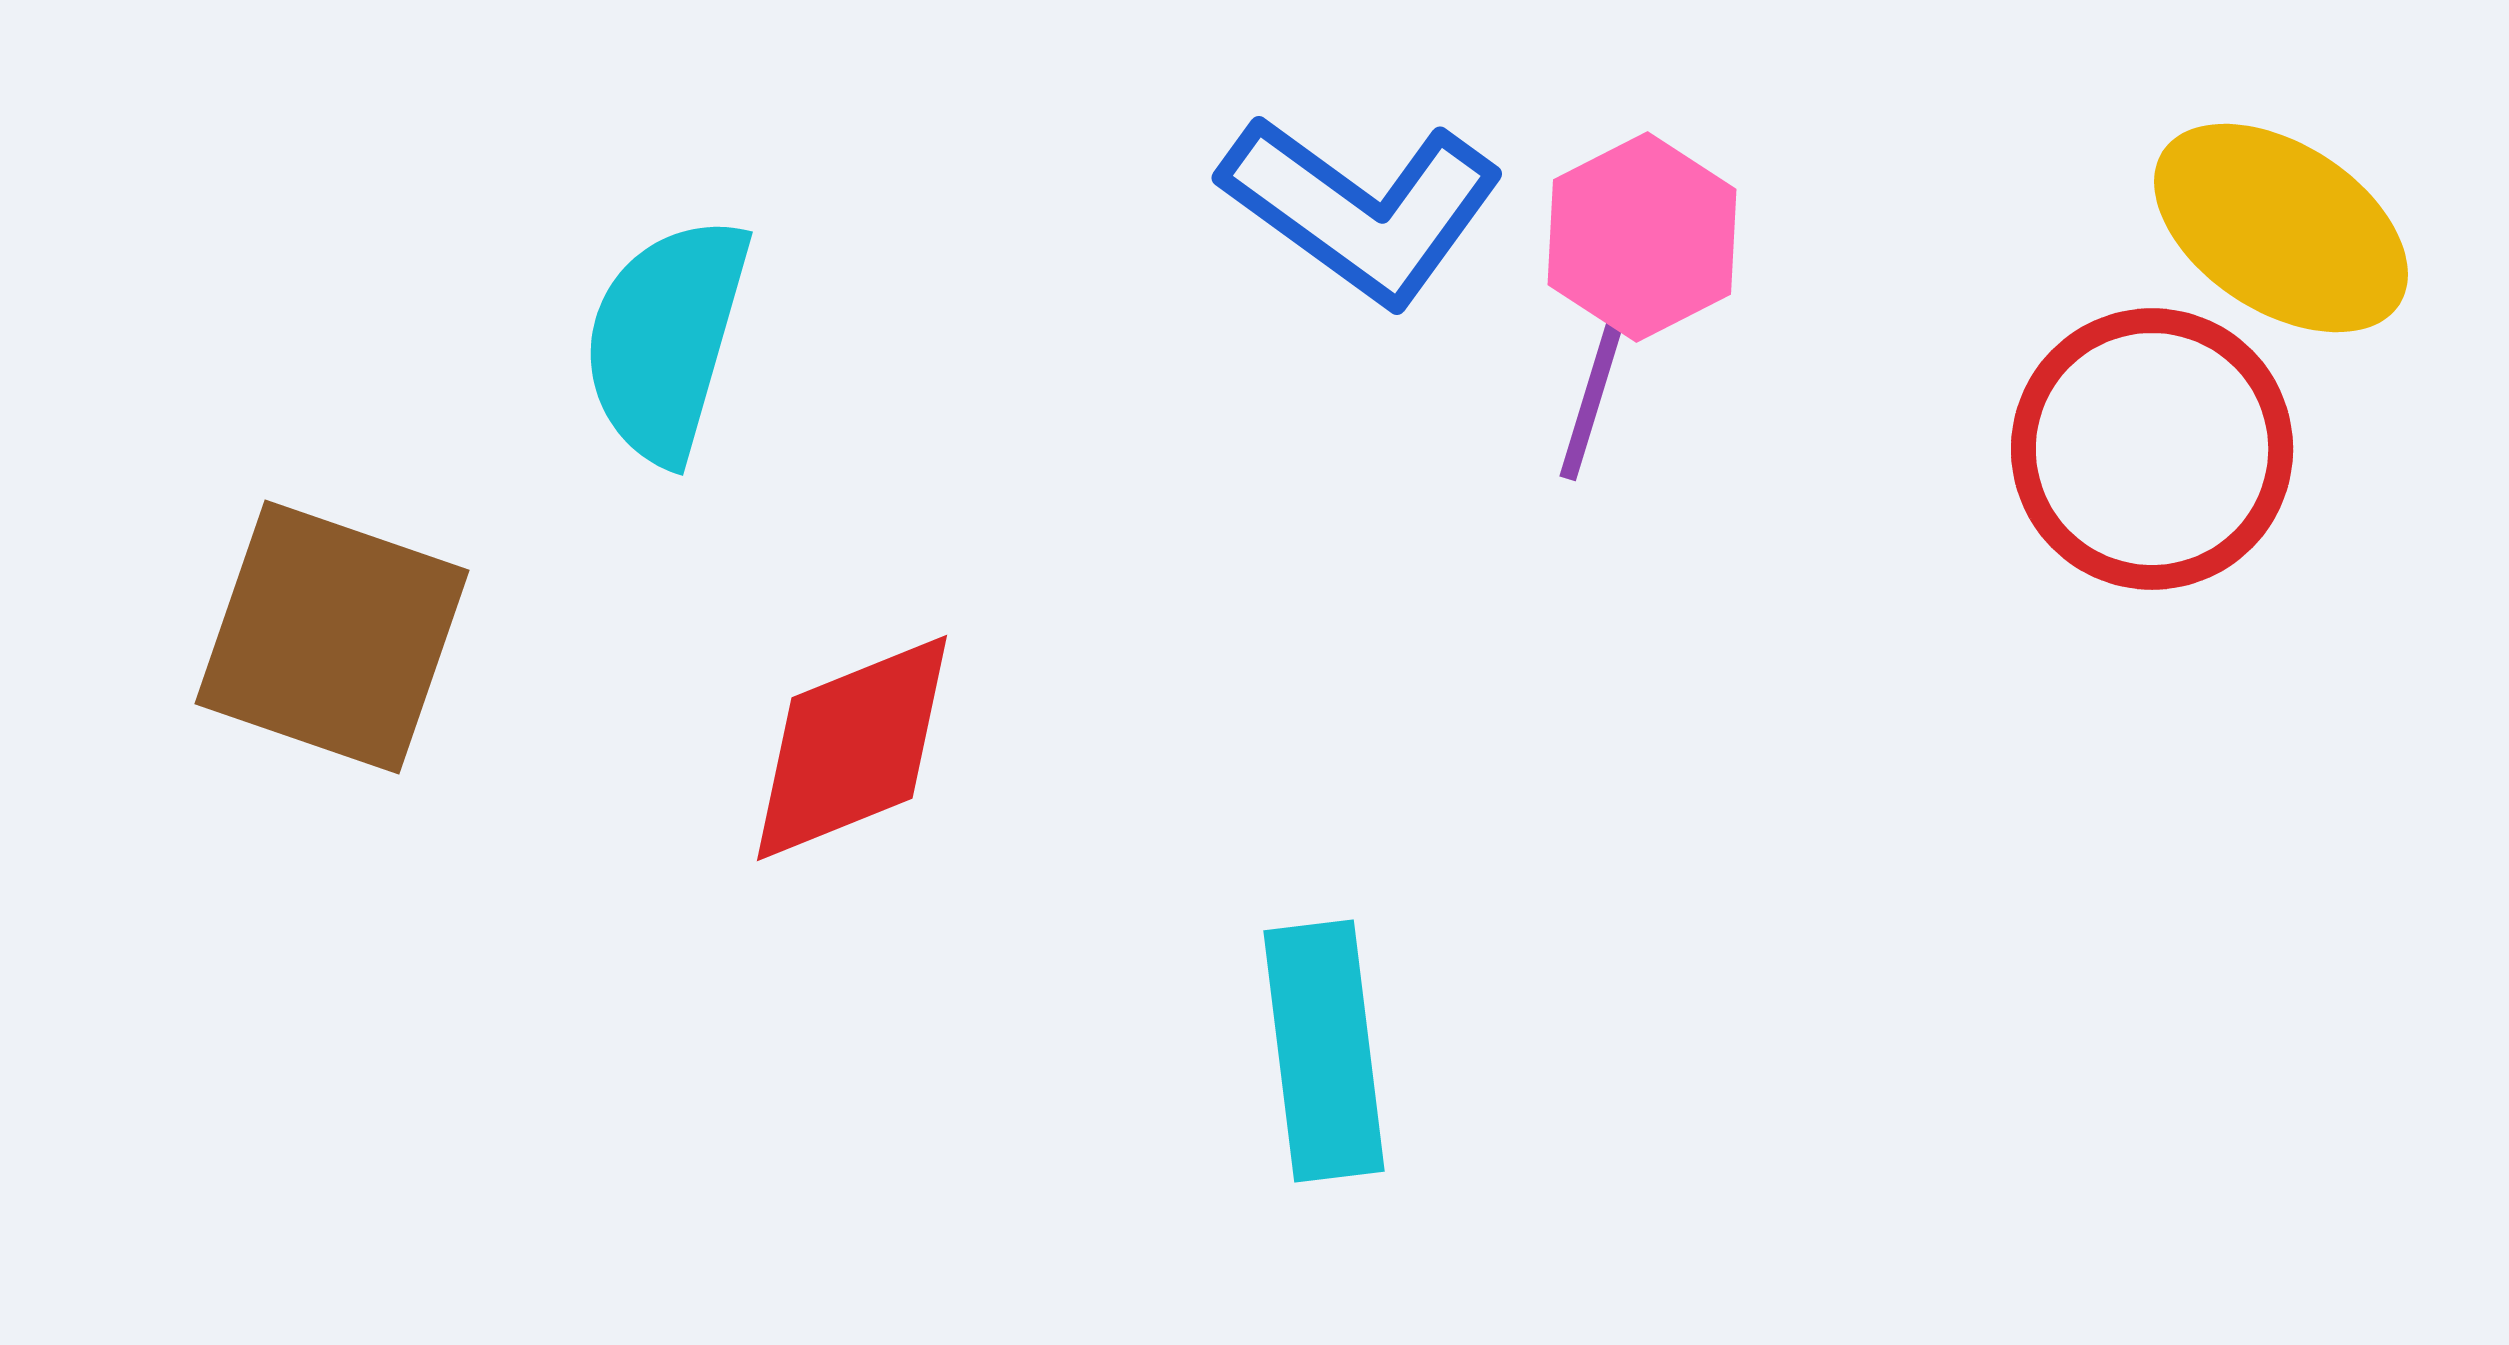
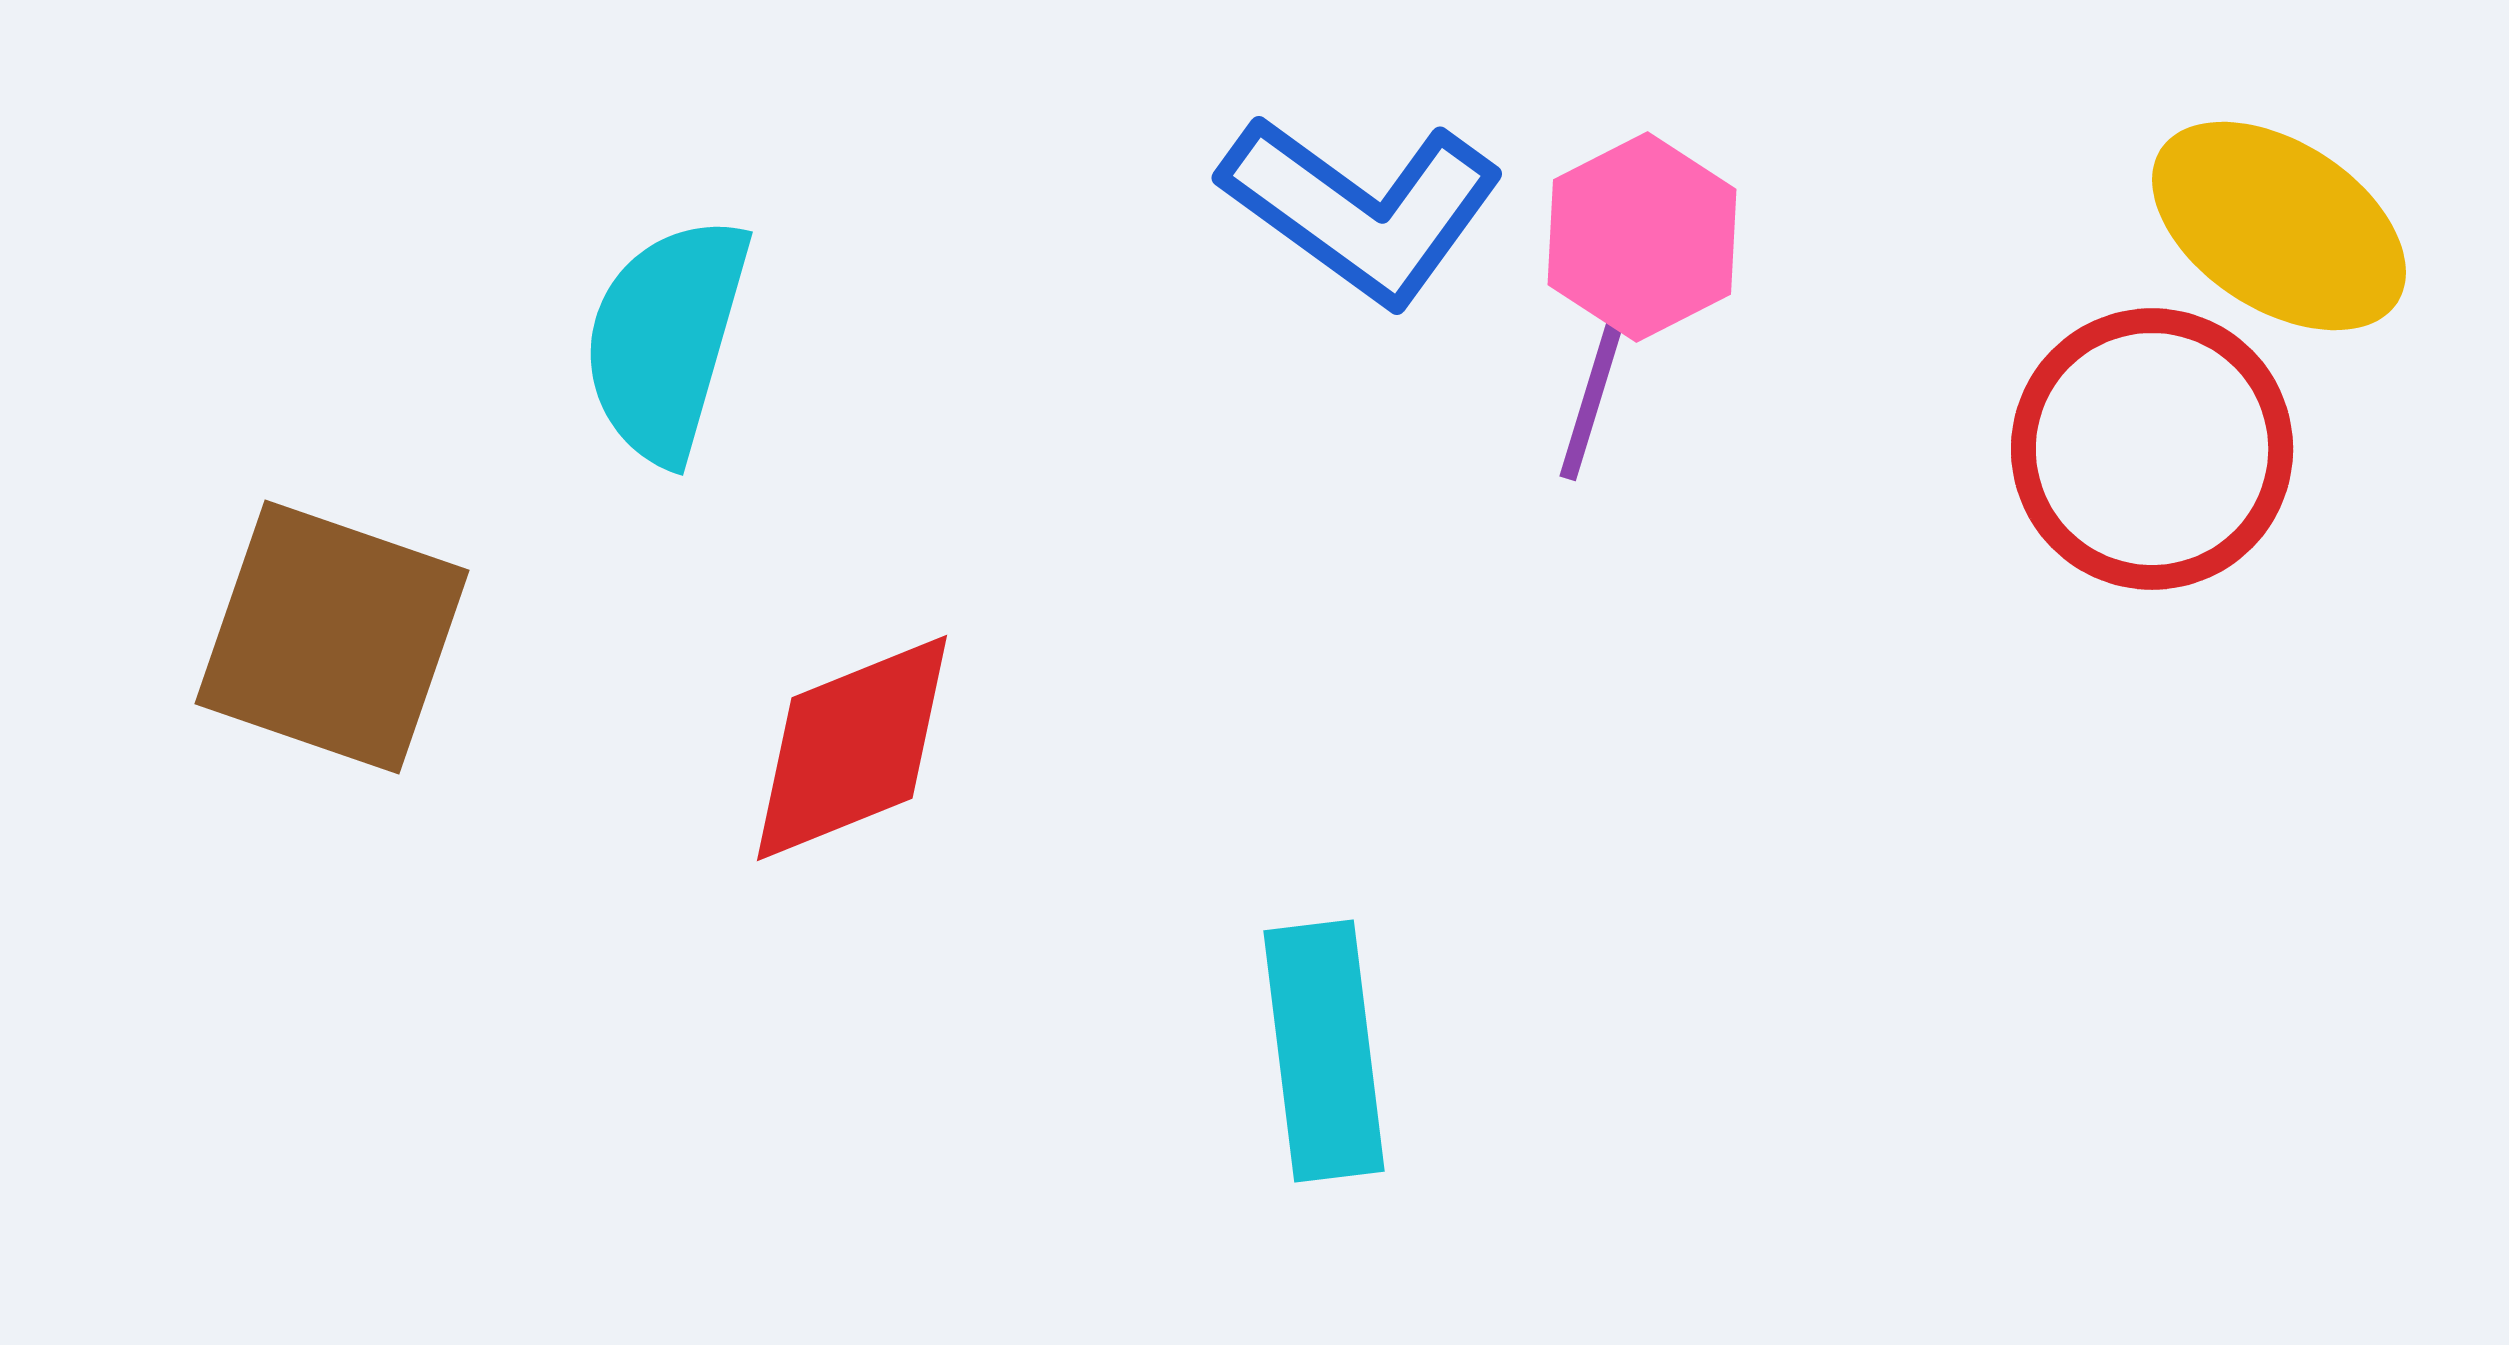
yellow ellipse: moved 2 px left, 2 px up
